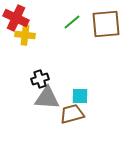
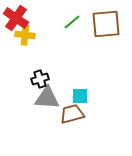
red cross: rotated 10 degrees clockwise
